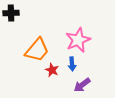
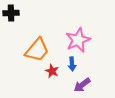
red star: moved 1 px down
